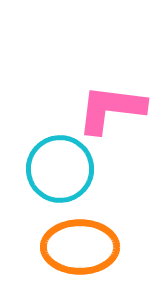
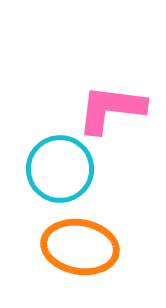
orange ellipse: rotated 10 degrees clockwise
